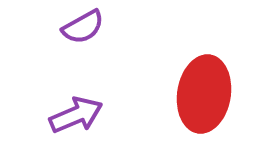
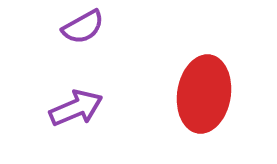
purple arrow: moved 7 px up
